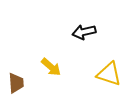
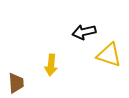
yellow arrow: moved 2 px up; rotated 55 degrees clockwise
yellow triangle: moved 19 px up
